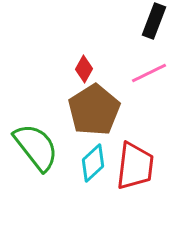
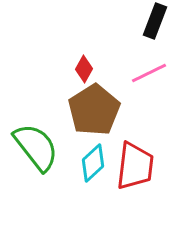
black rectangle: moved 1 px right
